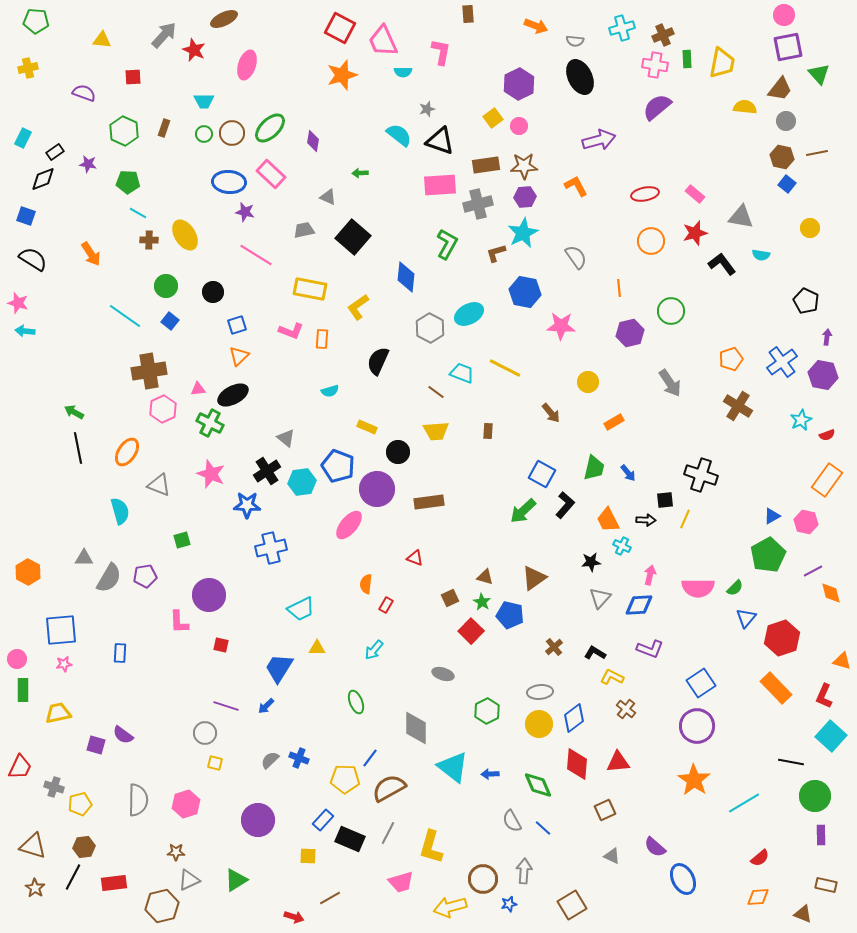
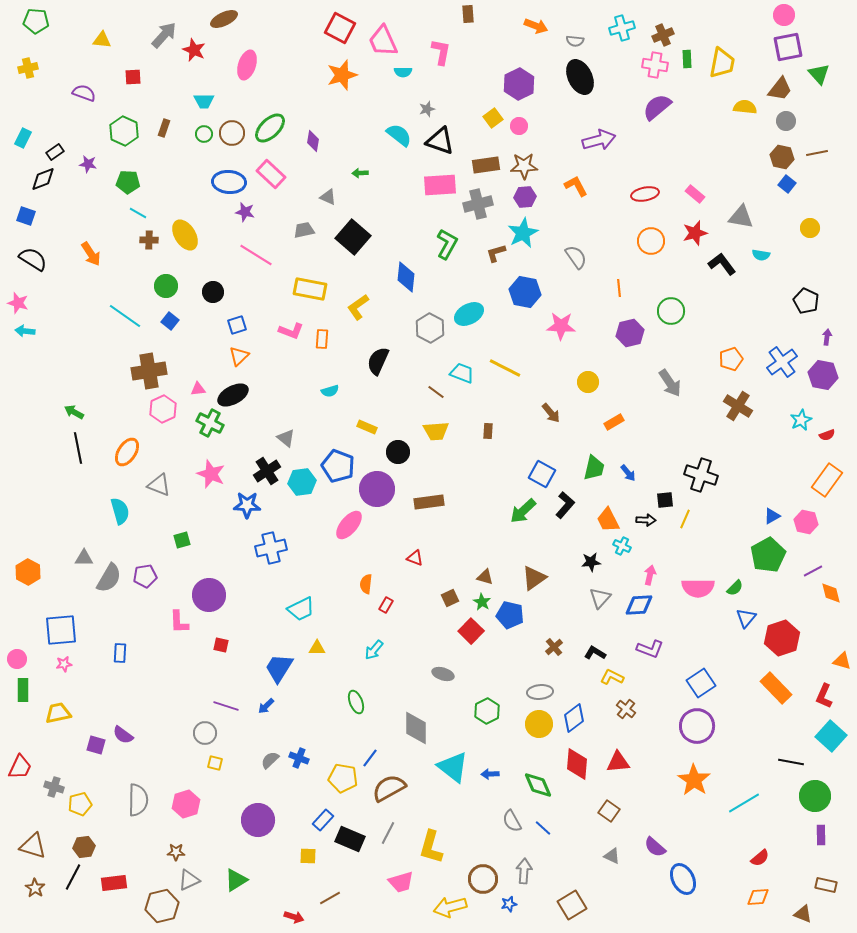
yellow pentagon at (345, 779): moved 2 px left, 1 px up; rotated 8 degrees clockwise
brown square at (605, 810): moved 4 px right, 1 px down; rotated 30 degrees counterclockwise
